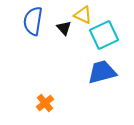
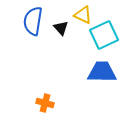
black triangle: moved 3 px left
blue trapezoid: rotated 16 degrees clockwise
orange cross: rotated 36 degrees counterclockwise
